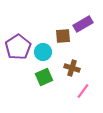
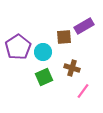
purple rectangle: moved 1 px right, 2 px down
brown square: moved 1 px right, 1 px down
